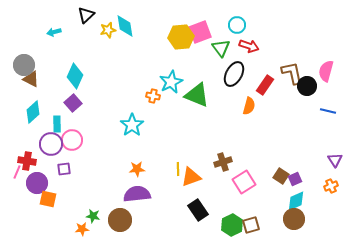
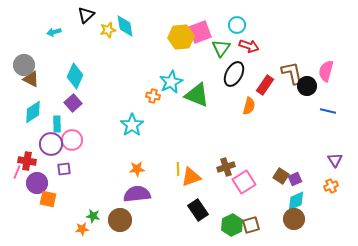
green triangle at (221, 48): rotated 12 degrees clockwise
cyan diamond at (33, 112): rotated 10 degrees clockwise
brown cross at (223, 162): moved 3 px right, 5 px down
